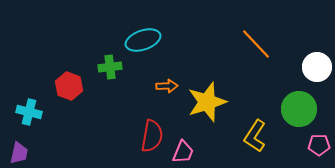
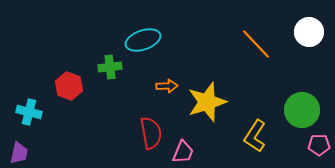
white circle: moved 8 px left, 35 px up
green circle: moved 3 px right, 1 px down
red semicircle: moved 1 px left, 3 px up; rotated 20 degrees counterclockwise
